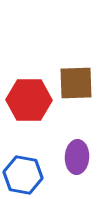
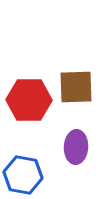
brown square: moved 4 px down
purple ellipse: moved 1 px left, 10 px up
